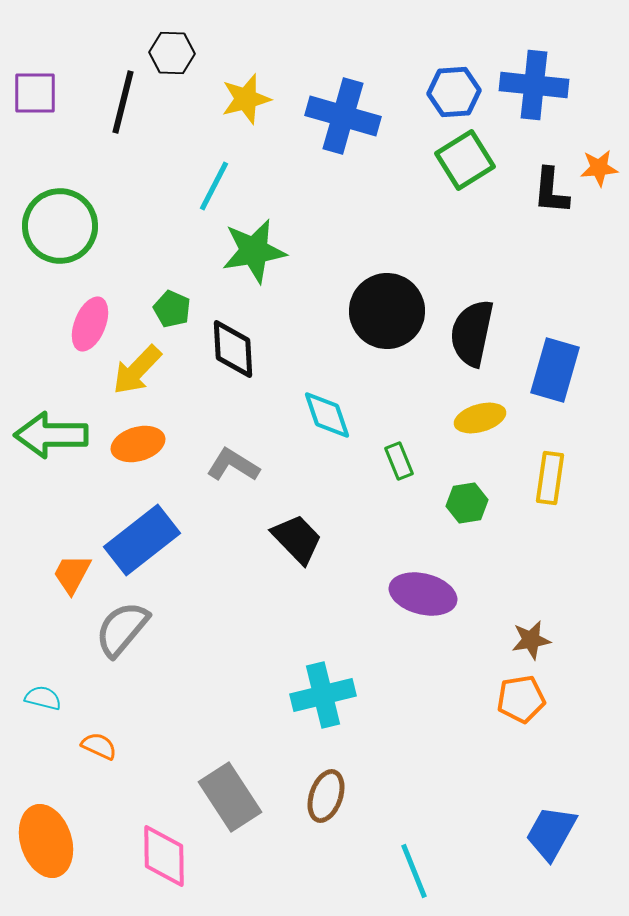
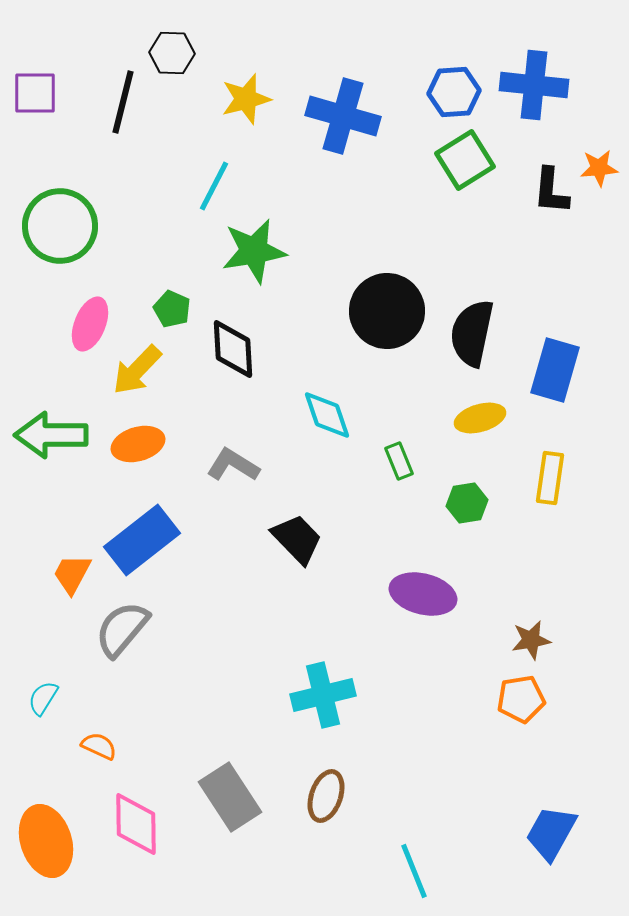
cyan semicircle at (43, 698): rotated 72 degrees counterclockwise
pink diamond at (164, 856): moved 28 px left, 32 px up
